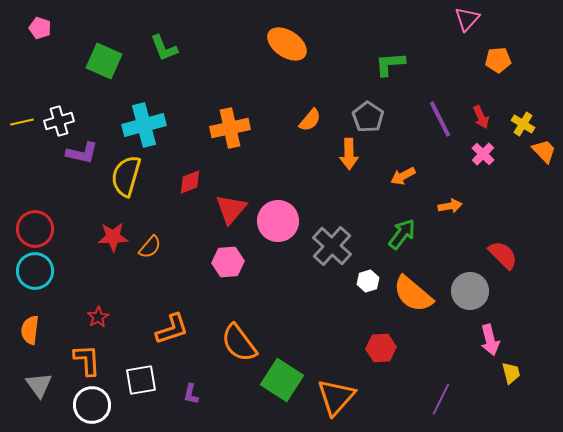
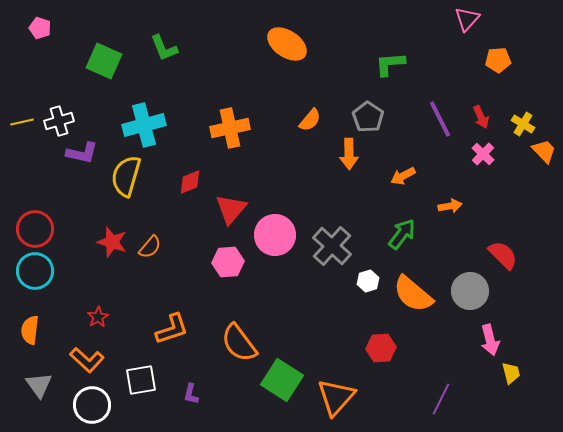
pink circle at (278, 221): moved 3 px left, 14 px down
red star at (113, 237): moved 1 px left, 5 px down; rotated 20 degrees clockwise
orange L-shape at (87, 360): rotated 136 degrees clockwise
